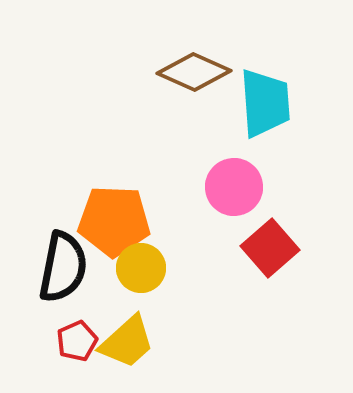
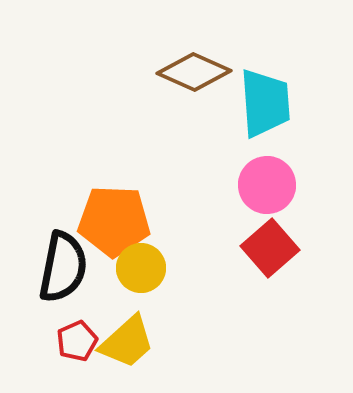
pink circle: moved 33 px right, 2 px up
